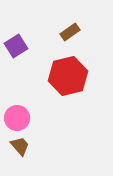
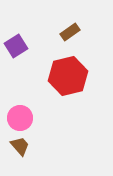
pink circle: moved 3 px right
